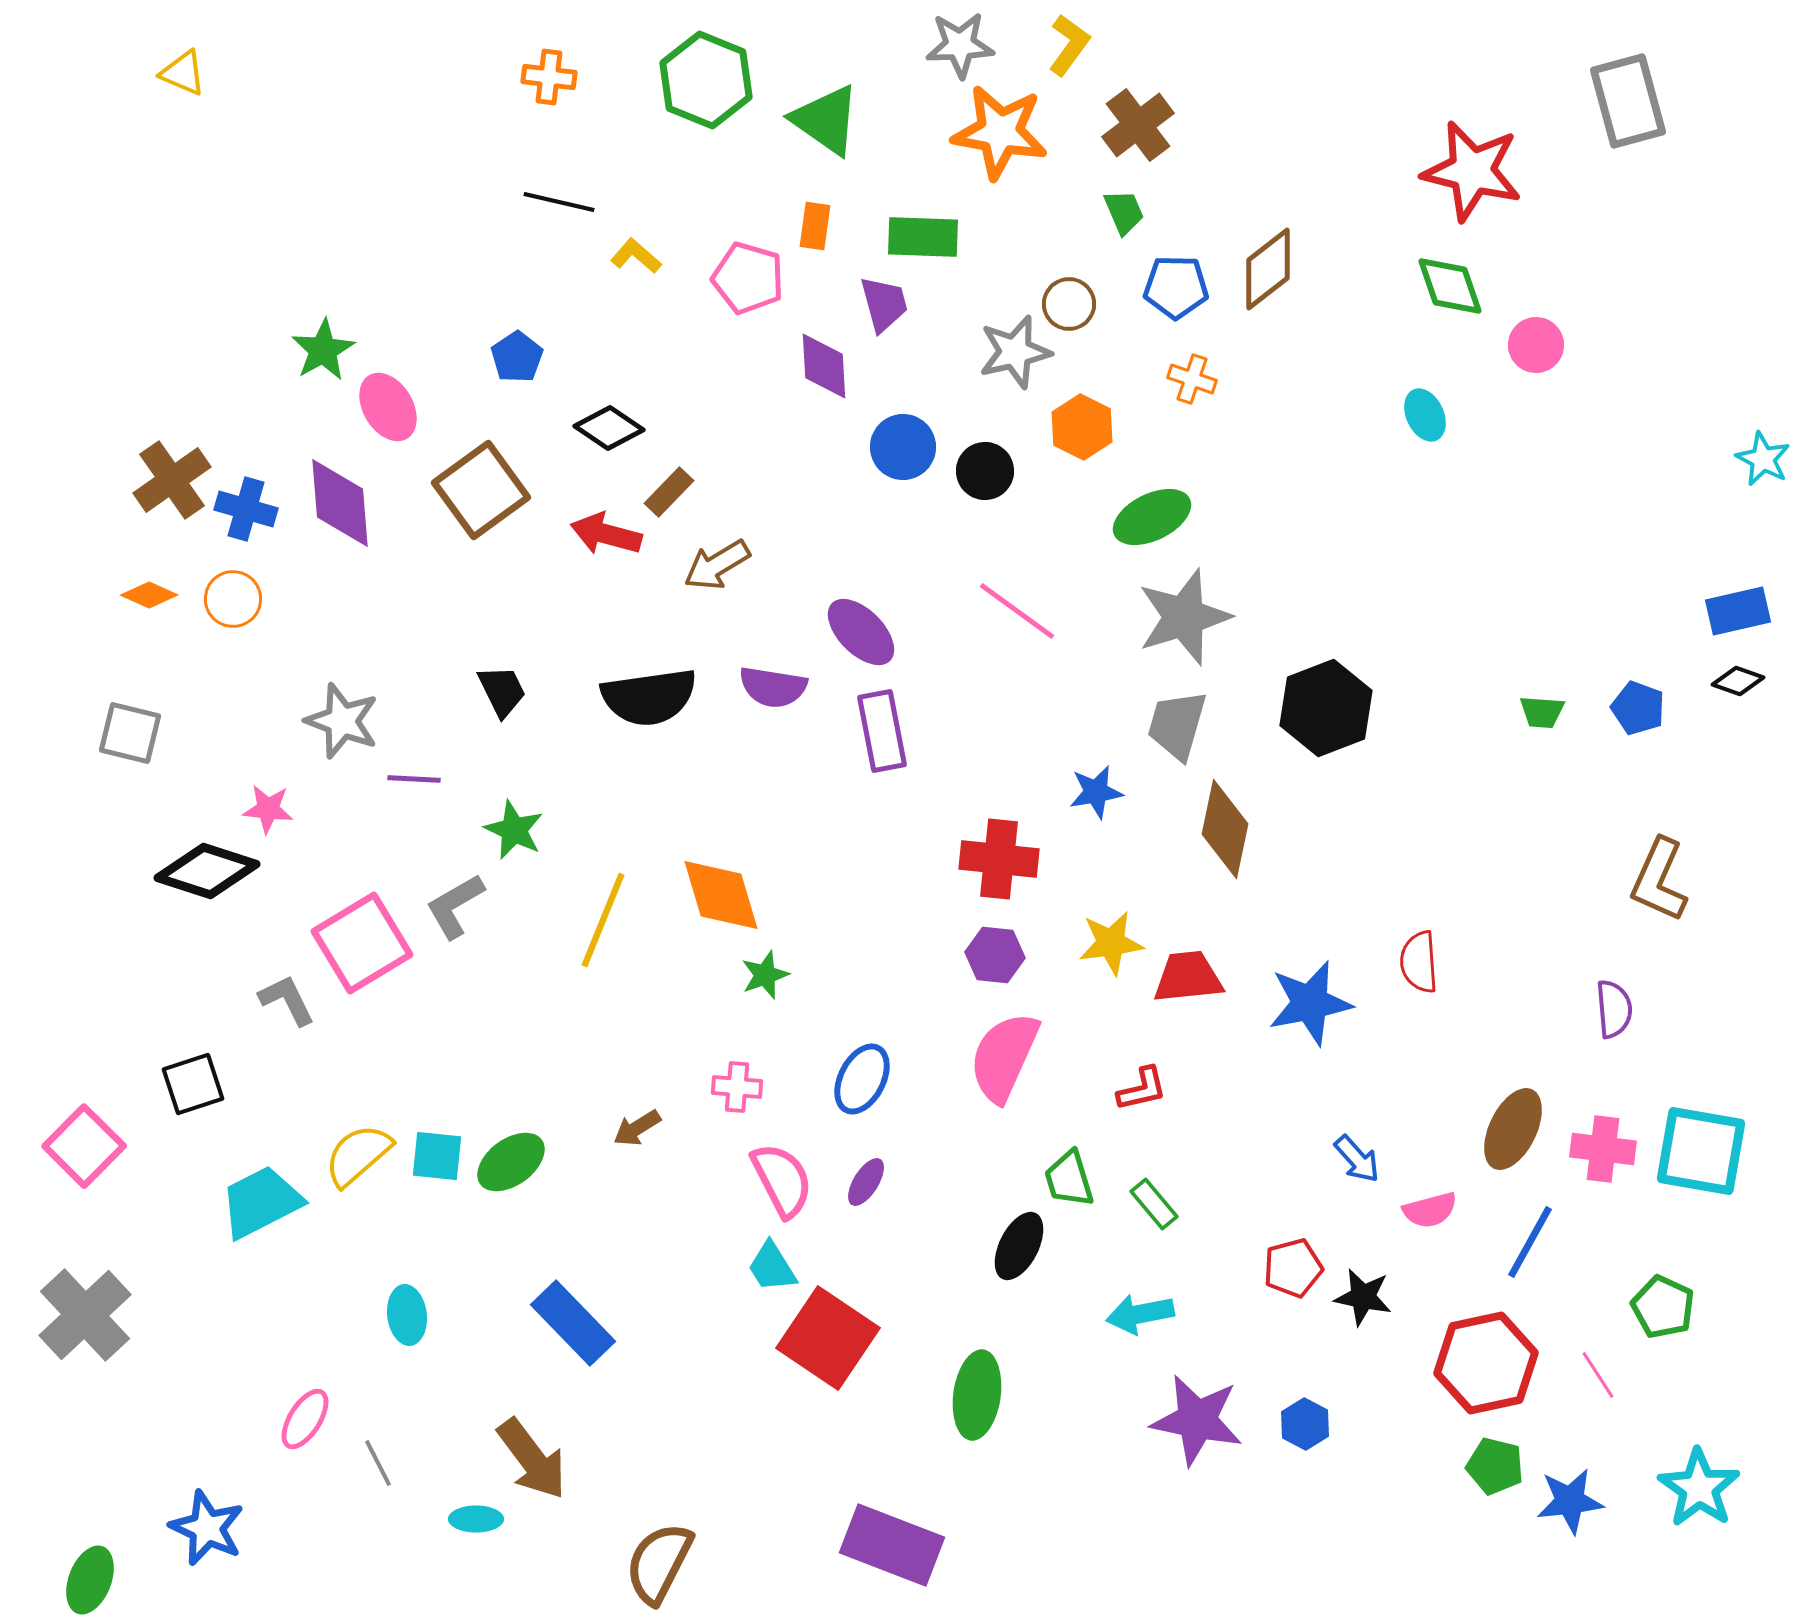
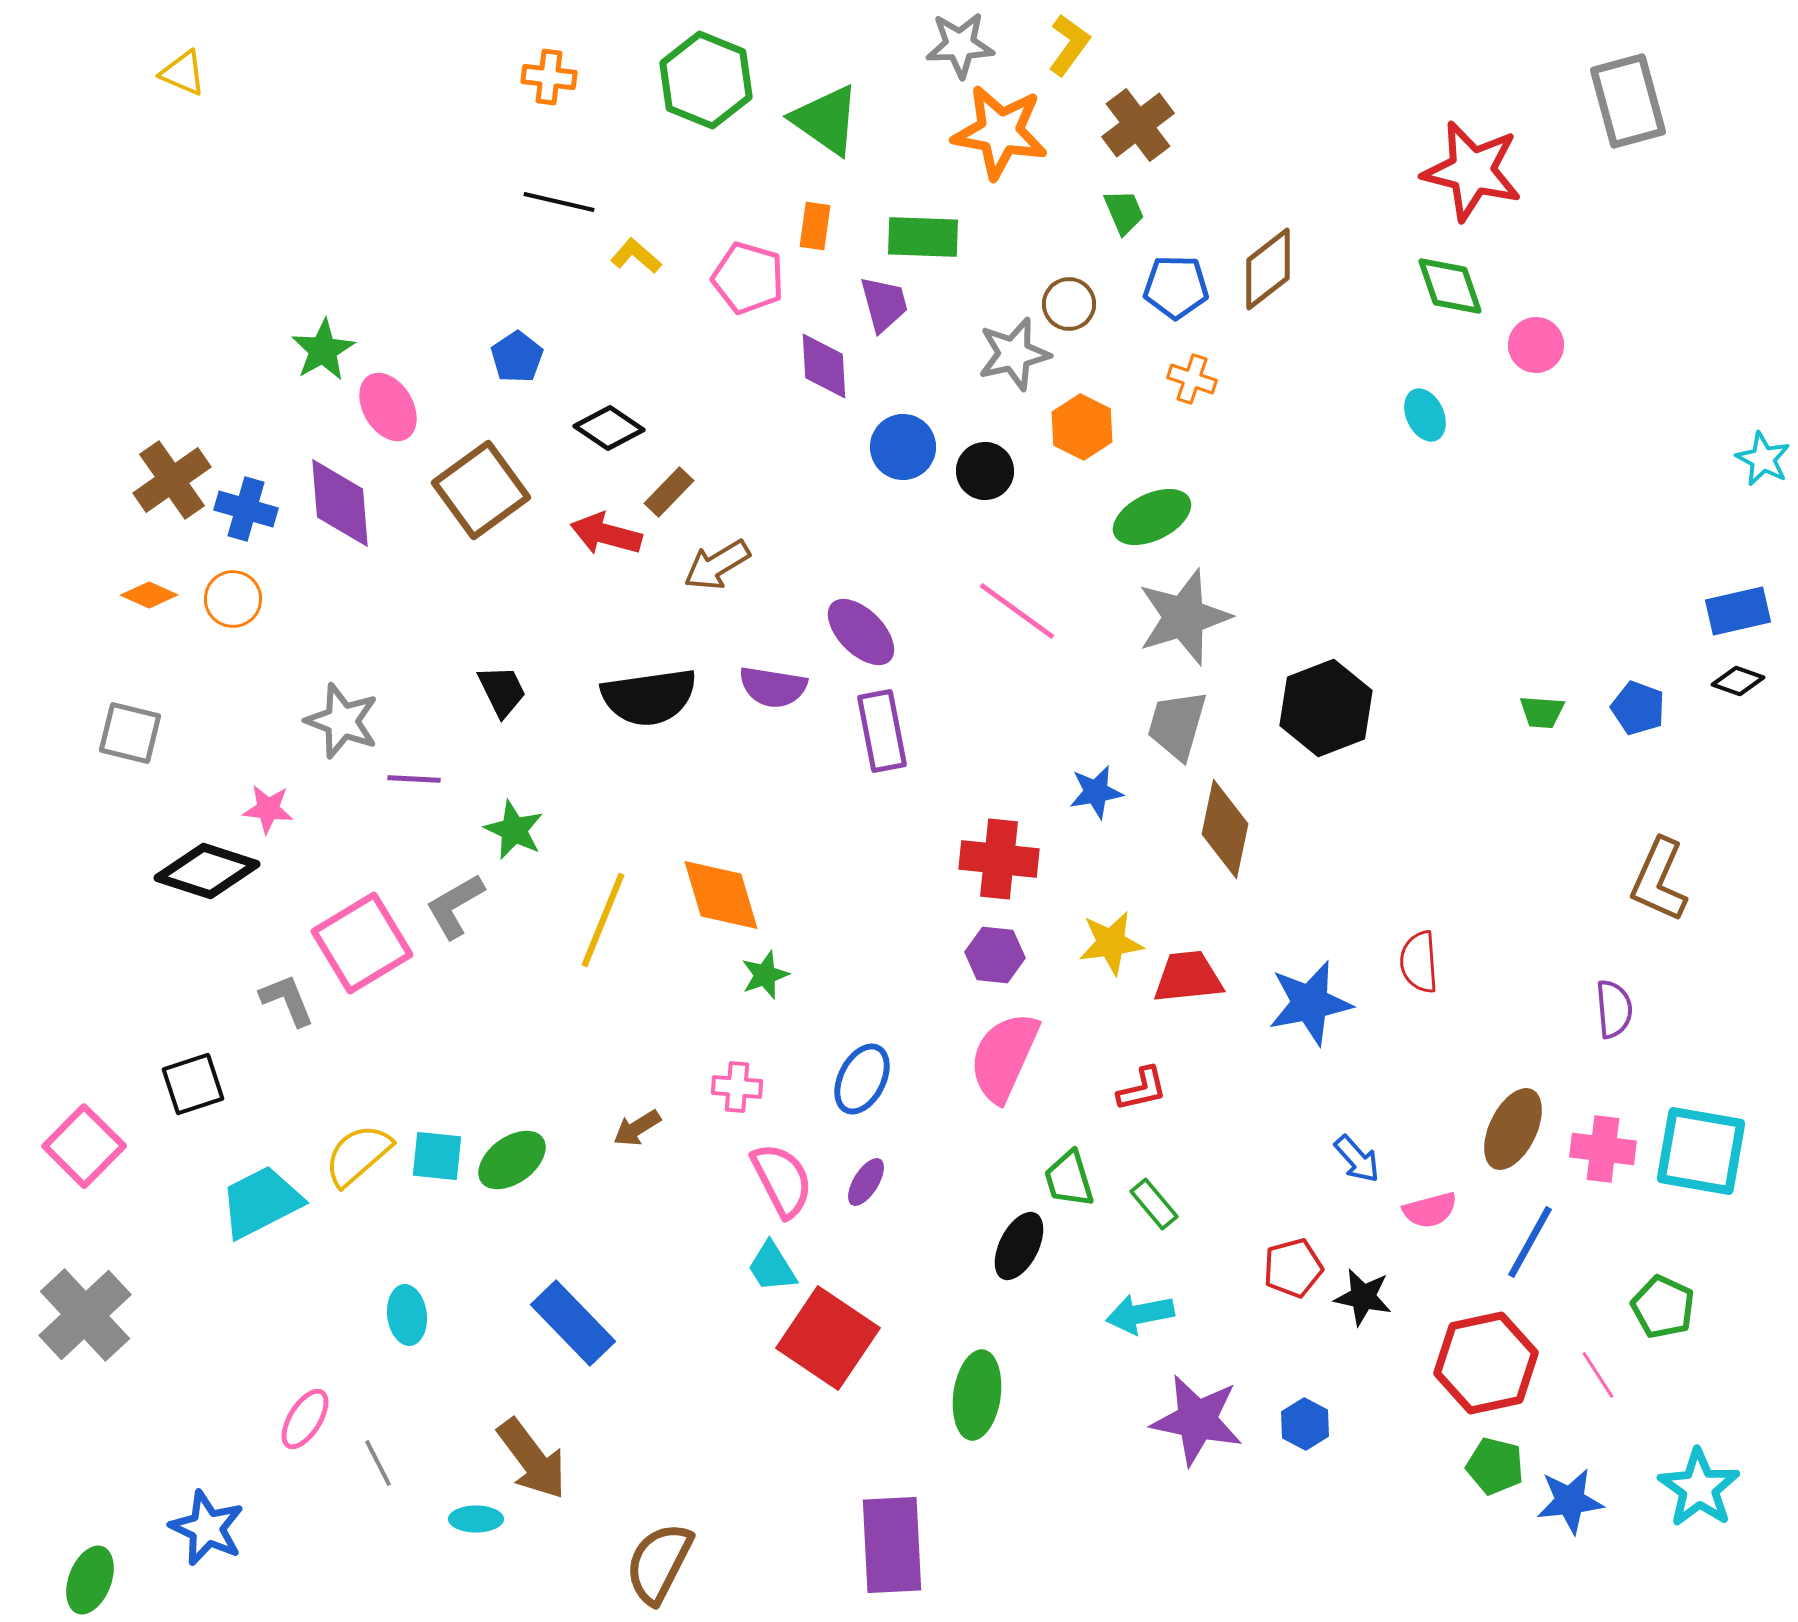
gray star at (1015, 352): moved 1 px left, 2 px down
gray L-shape at (287, 1000): rotated 4 degrees clockwise
green ellipse at (511, 1162): moved 1 px right, 2 px up
purple rectangle at (892, 1545): rotated 66 degrees clockwise
